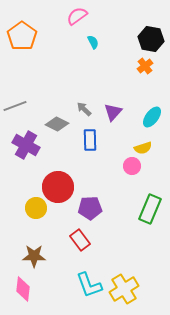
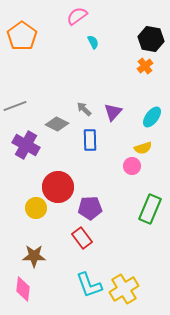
red rectangle: moved 2 px right, 2 px up
